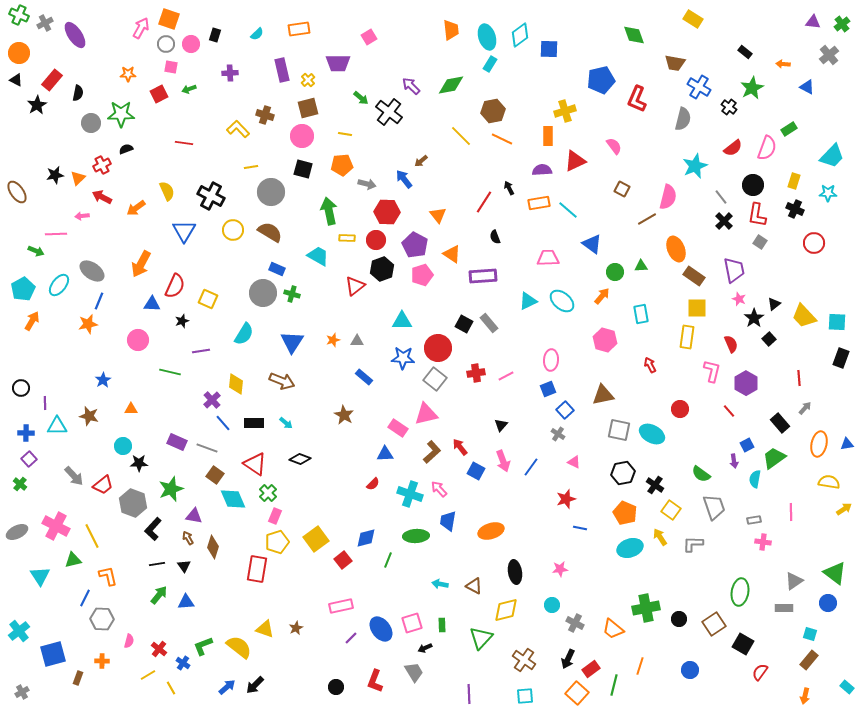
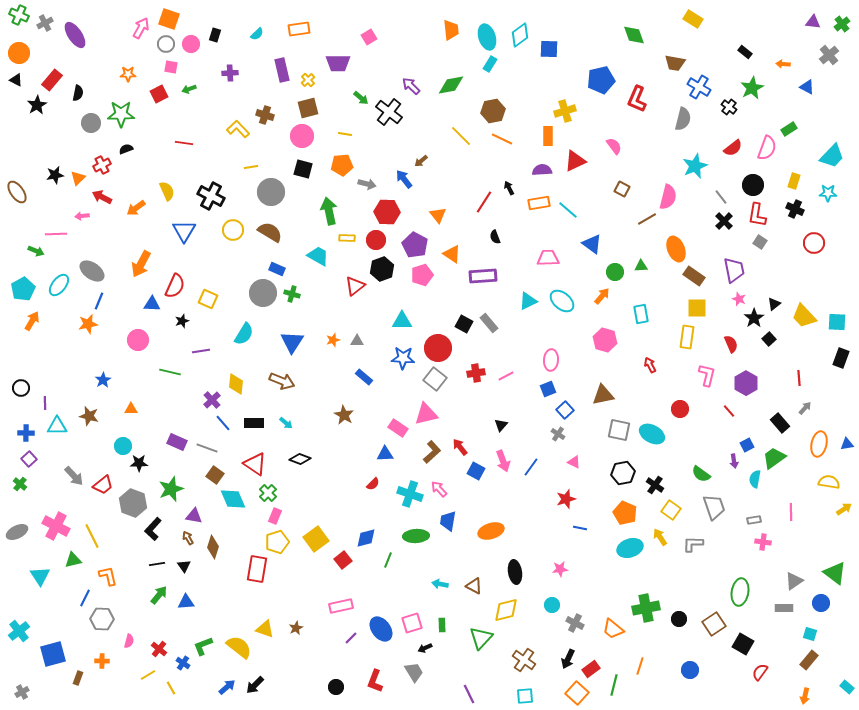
pink L-shape at (712, 371): moved 5 px left, 4 px down
blue circle at (828, 603): moved 7 px left
purple line at (469, 694): rotated 24 degrees counterclockwise
